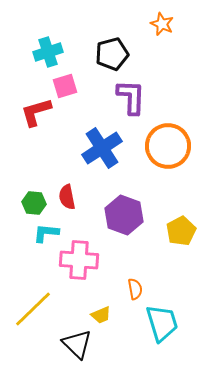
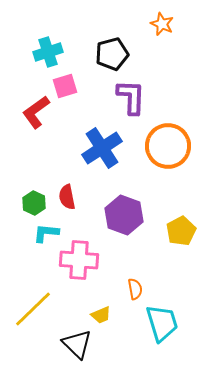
red L-shape: rotated 20 degrees counterclockwise
green hexagon: rotated 20 degrees clockwise
